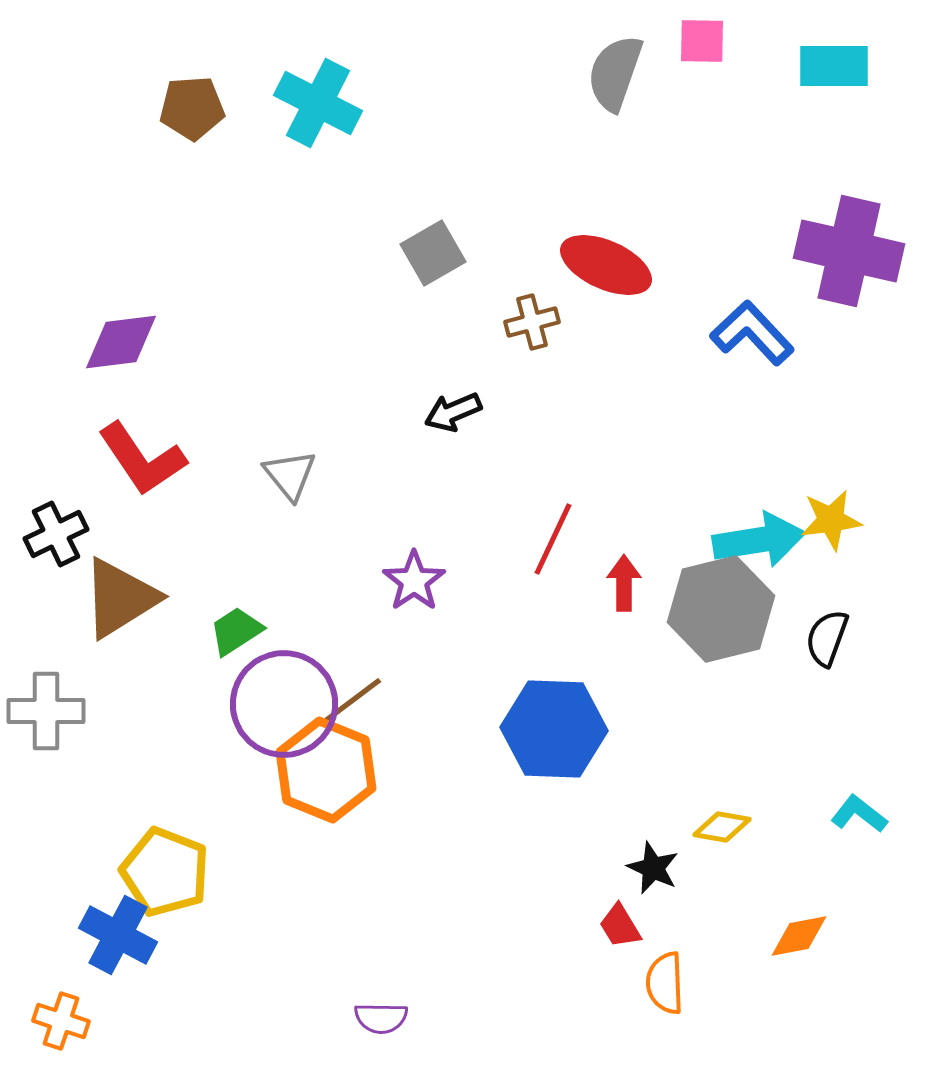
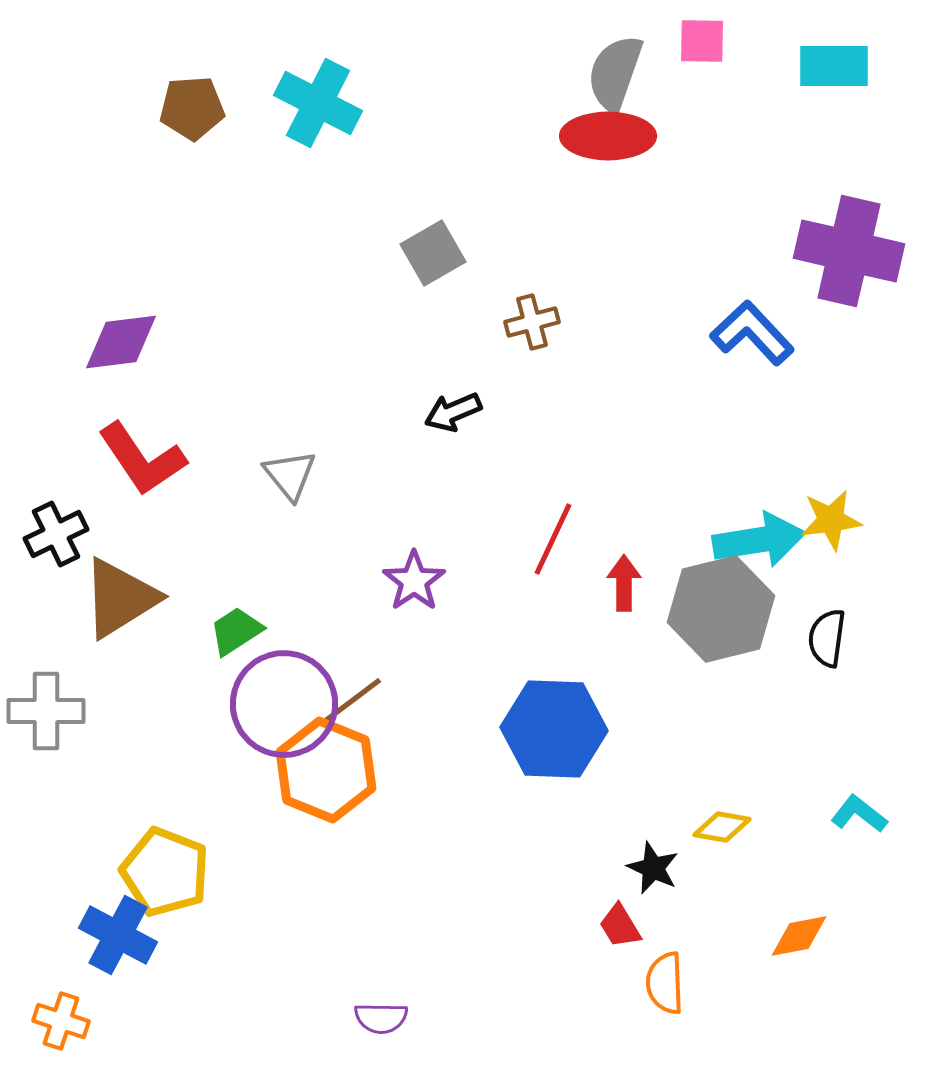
red ellipse: moved 2 px right, 129 px up; rotated 24 degrees counterclockwise
black semicircle: rotated 12 degrees counterclockwise
